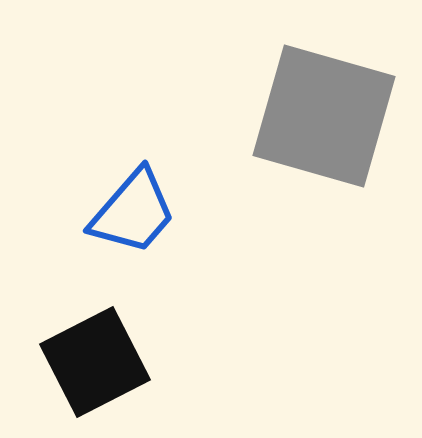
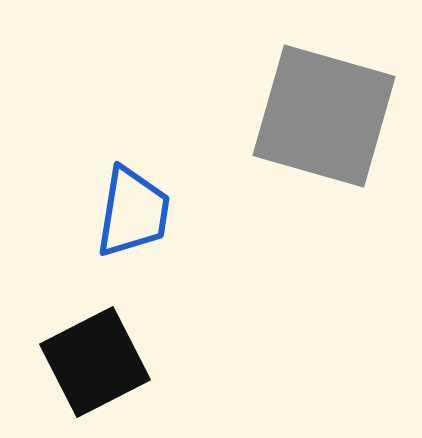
blue trapezoid: rotated 32 degrees counterclockwise
